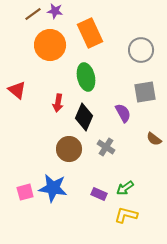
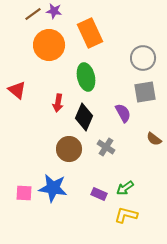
purple star: moved 1 px left
orange circle: moved 1 px left
gray circle: moved 2 px right, 8 px down
pink square: moved 1 px left, 1 px down; rotated 18 degrees clockwise
